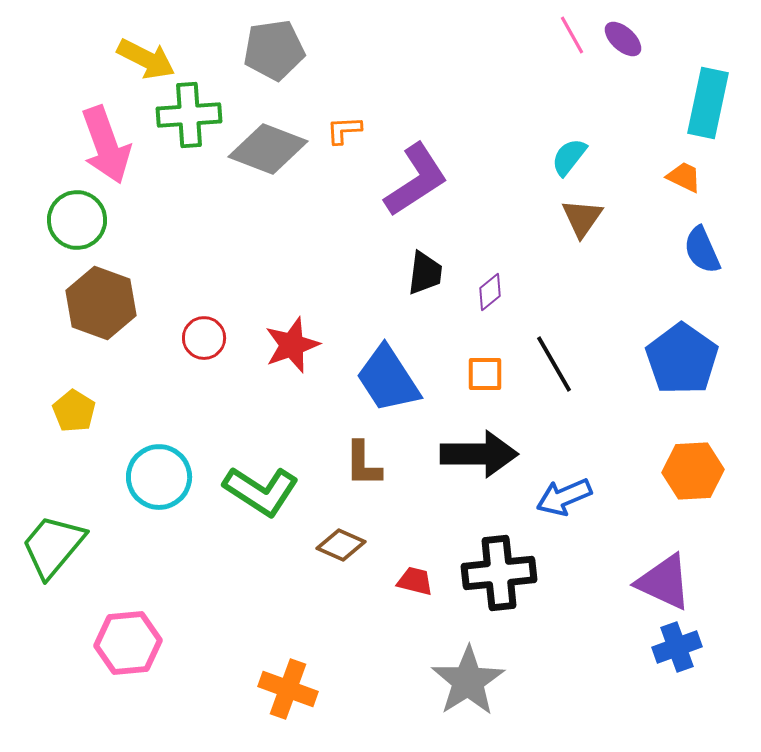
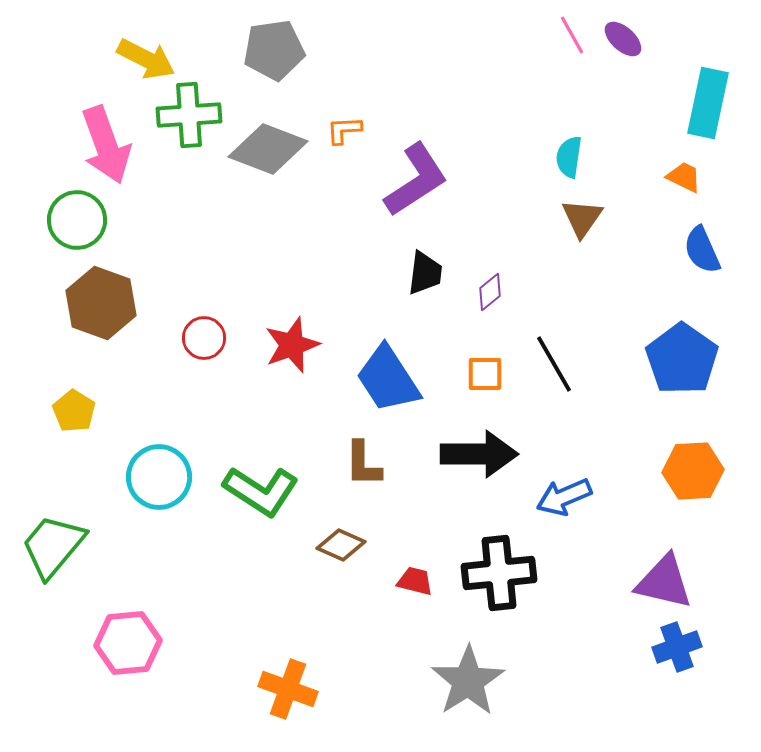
cyan semicircle: rotated 30 degrees counterclockwise
purple triangle: rotated 12 degrees counterclockwise
